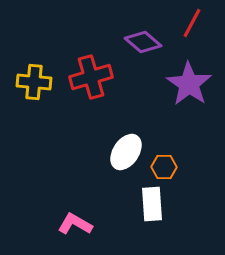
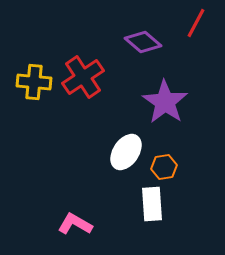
red line: moved 4 px right
red cross: moved 8 px left; rotated 18 degrees counterclockwise
purple star: moved 24 px left, 18 px down
orange hexagon: rotated 10 degrees counterclockwise
